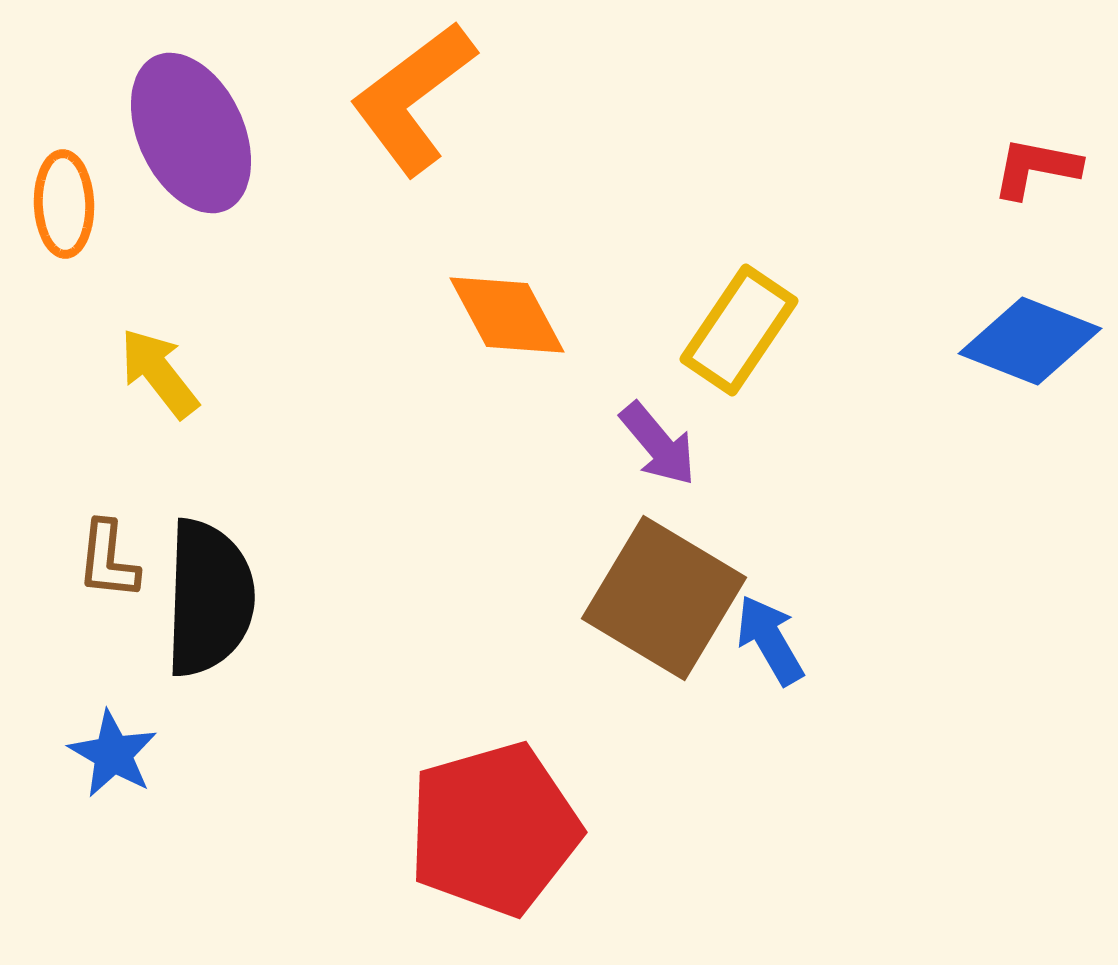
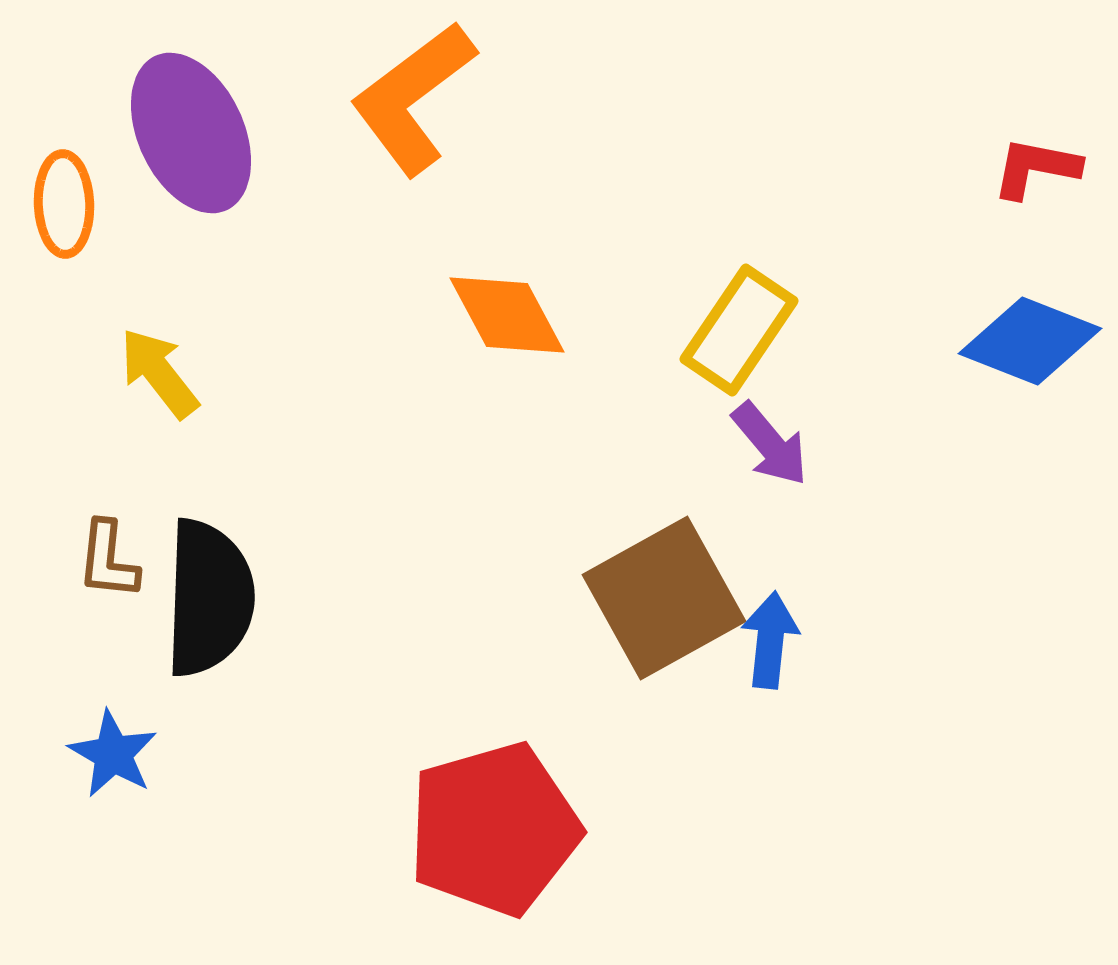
purple arrow: moved 112 px right
brown square: rotated 30 degrees clockwise
blue arrow: rotated 36 degrees clockwise
